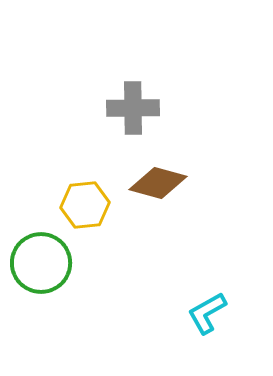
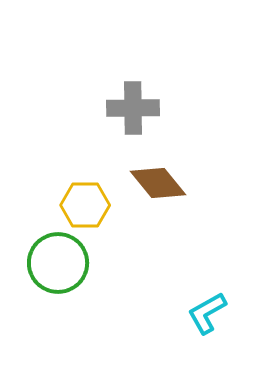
brown diamond: rotated 36 degrees clockwise
yellow hexagon: rotated 6 degrees clockwise
green circle: moved 17 px right
